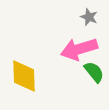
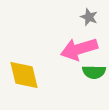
green semicircle: rotated 130 degrees clockwise
yellow diamond: moved 1 px up; rotated 12 degrees counterclockwise
